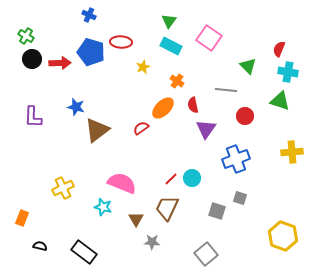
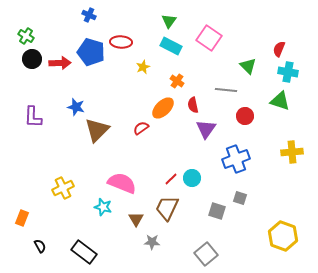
brown triangle at (97, 130): rotated 8 degrees counterclockwise
black semicircle at (40, 246): rotated 48 degrees clockwise
